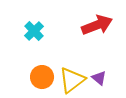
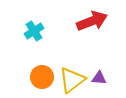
red arrow: moved 5 px left, 4 px up
cyan cross: rotated 12 degrees clockwise
purple triangle: rotated 35 degrees counterclockwise
